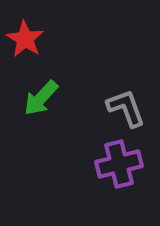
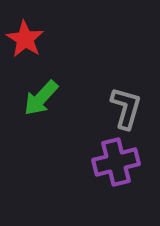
gray L-shape: rotated 36 degrees clockwise
purple cross: moved 3 px left, 2 px up
